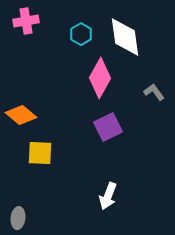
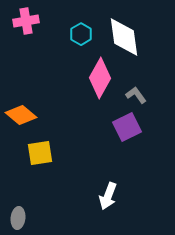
white diamond: moved 1 px left
gray L-shape: moved 18 px left, 3 px down
purple square: moved 19 px right
yellow square: rotated 12 degrees counterclockwise
